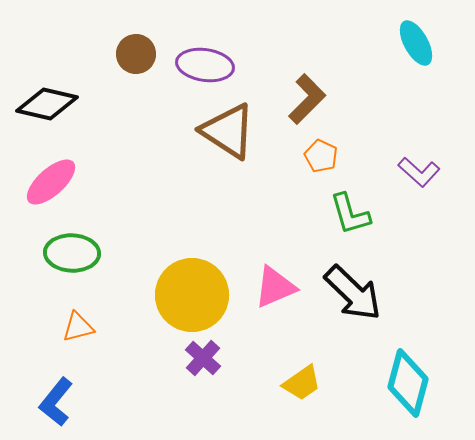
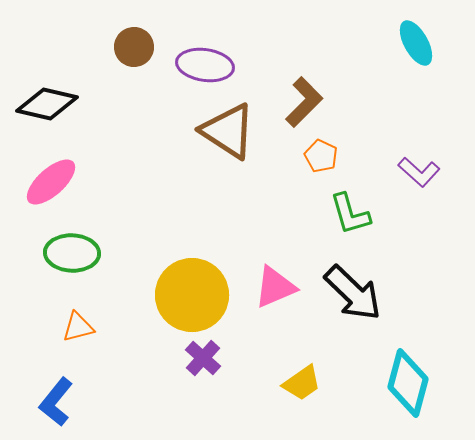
brown circle: moved 2 px left, 7 px up
brown L-shape: moved 3 px left, 3 px down
